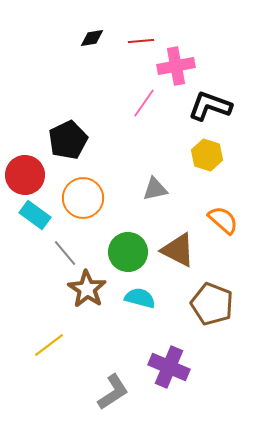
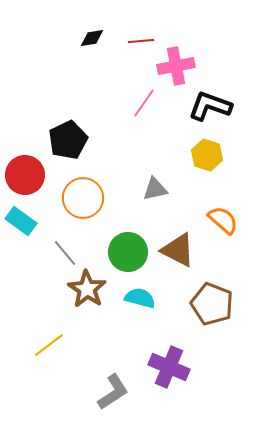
cyan rectangle: moved 14 px left, 6 px down
